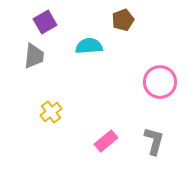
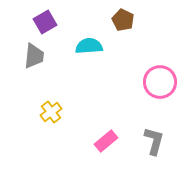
brown pentagon: rotated 25 degrees counterclockwise
